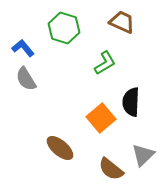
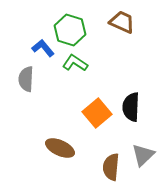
green hexagon: moved 6 px right, 2 px down
blue L-shape: moved 20 px right
green L-shape: moved 30 px left; rotated 115 degrees counterclockwise
gray semicircle: rotated 35 degrees clockwise
black semicircle: moved 5 px down
orange square: moved 4 px left, 5 px up
brown ellipse: rotated 16 degrees counterclockwise
brown semicircle: moved 2 px up; rotated 56 degrees clockwise
